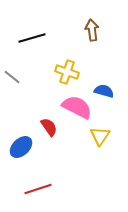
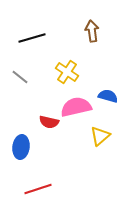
brown arrow: moved 1 px down
yellow cross: rotated 15 degrees clockwise
gray line: moved 8 px right
blue semicircle: moved 4 px right, 5 px down
pink semicircle: moved 1 px left; rotated 40 degrees counterclockwise
red semicircle: moved 5 px up; rotated 138 degrees clockwise
yellow triangle: rotated 15 degrees clockwise
blue ellipse: rotated 40 degrees counterclockwise
